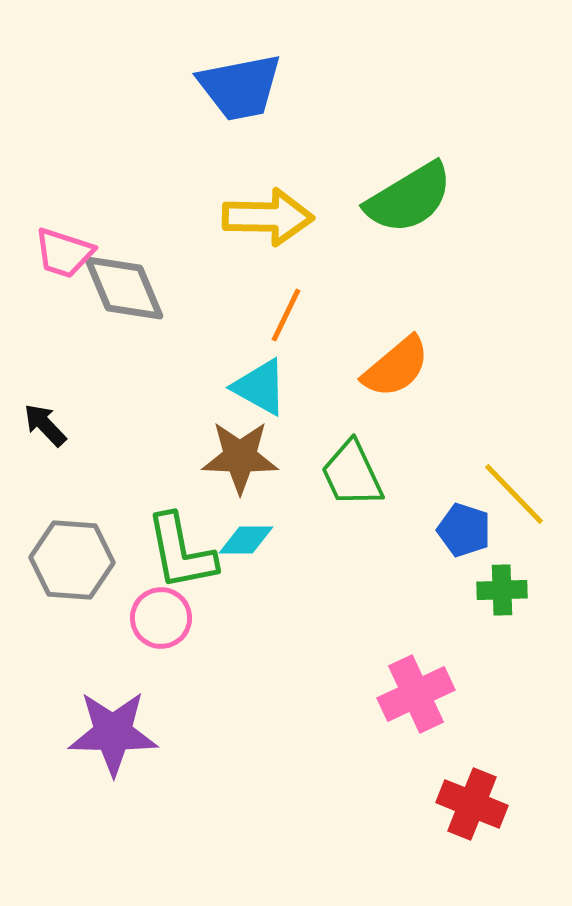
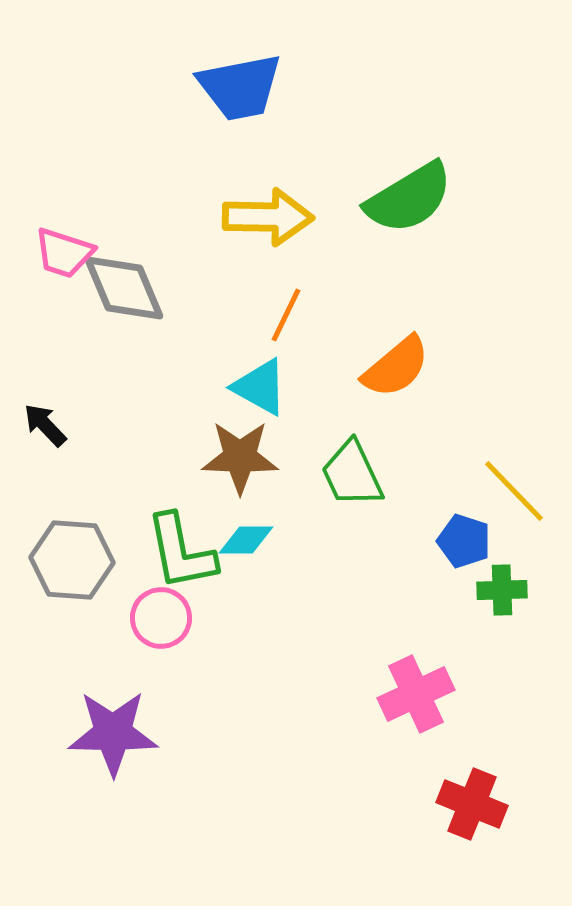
yellow line: moved 3 px up
blue pentagon: moved 11 px down
